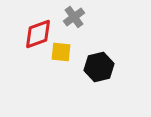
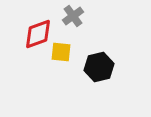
gray cross: moved 1 px left, 1 px up
